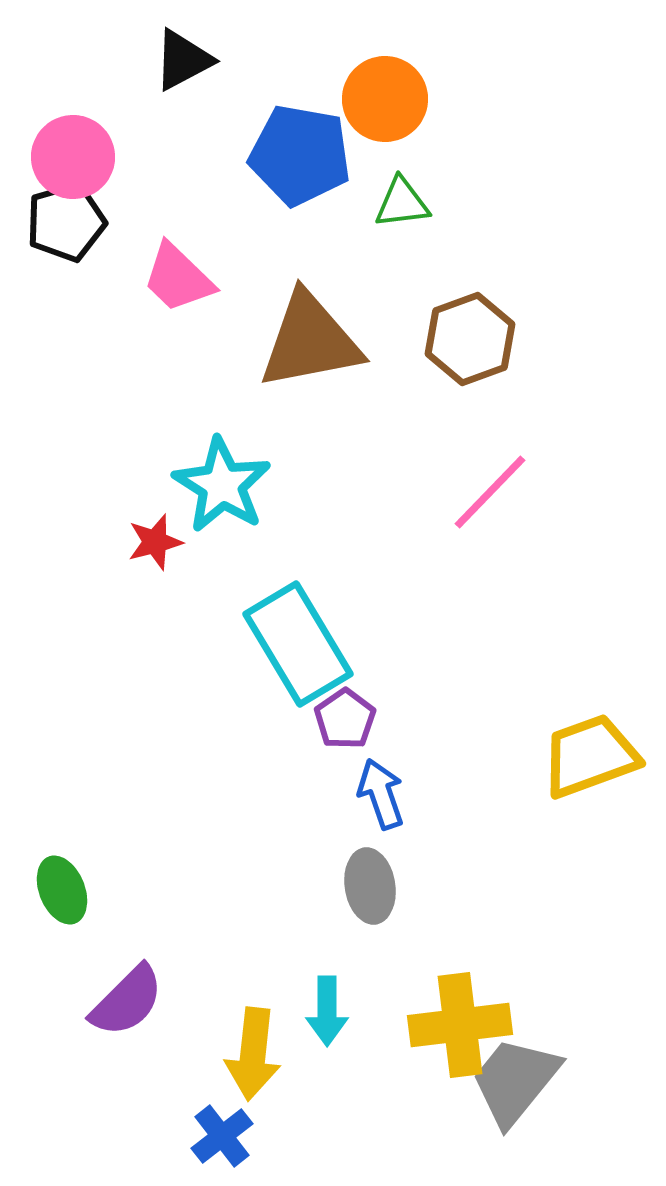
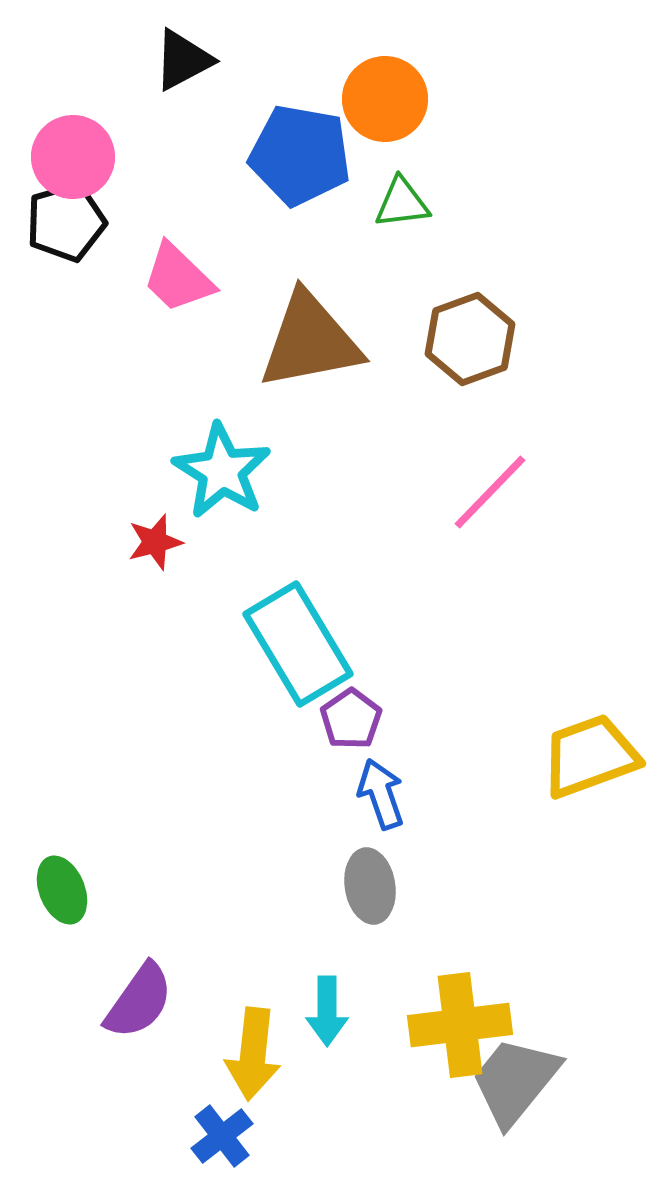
cyan star: moved 14 px up
purple pentagon: moved 6 px right
purple semicircle: moved 12 px right; rotated 10 degrees counterclockwise
